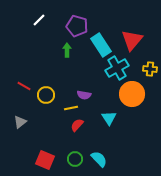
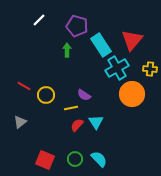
purple semicircle: rotated 24 degrees clockwise
cyan triangle: moved 13 px left, 4 px down
